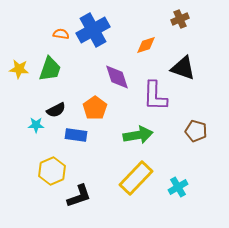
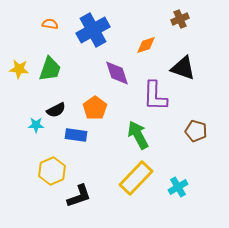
orange semicircle: moved 11 px left, 10 px up
purple diamond: moved 4 px up
green arrow: rotated 108 degrees counterclockwise
